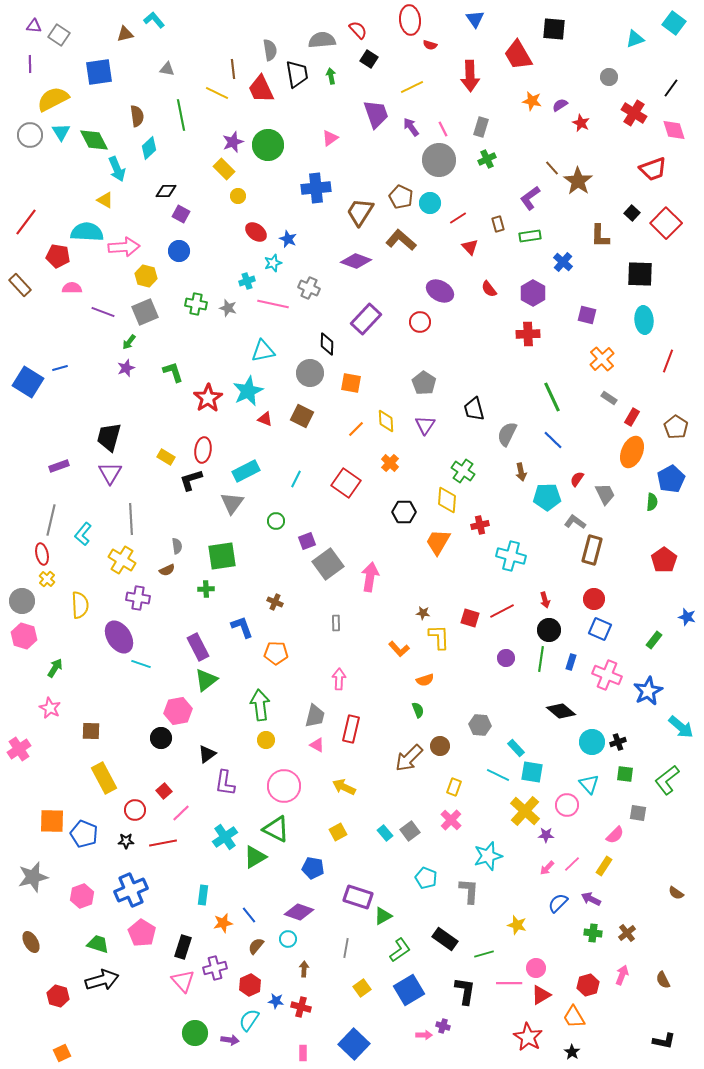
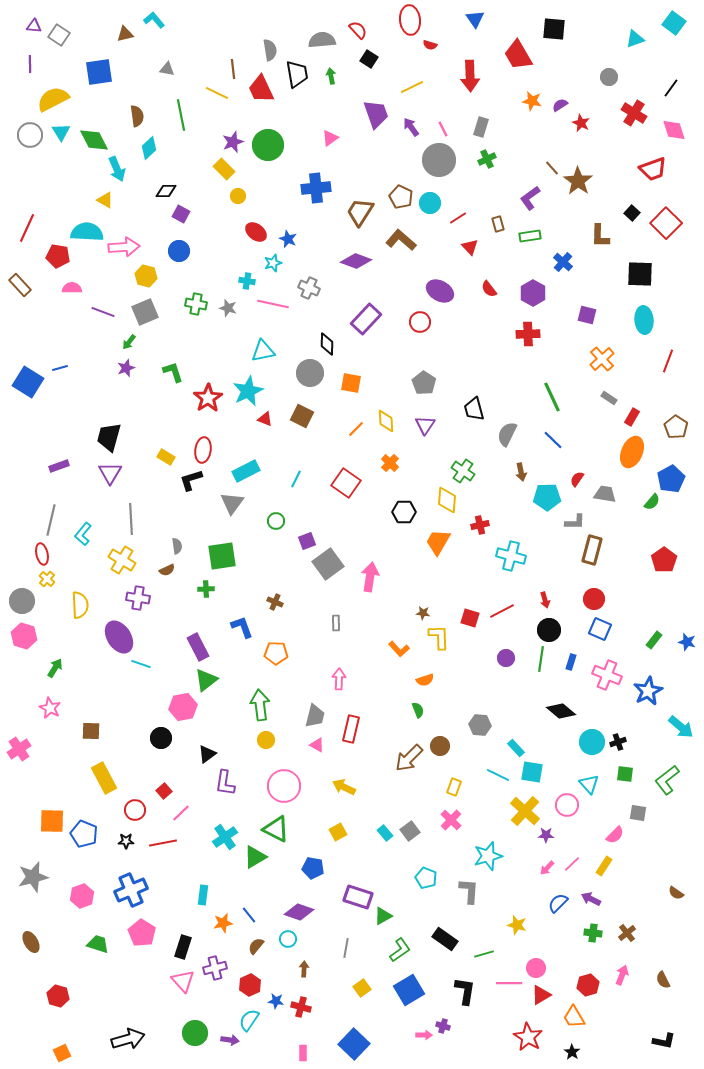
red line at (26, 222): moved 1 px right, 6 px down; rotated 12 degrees counterclockwise
cyan cross at (247, 281): rotated 28 degrees clockwise
gray trapezoid at (605, 494): rotated 55 degrees counterclockwise
green semicircle at (652, 502): rotated 36 degrees clockwise
gray L-shape at (575, 522): rotated 145 degrees clockwise
blue star at (687, 617): moved 25 px down
pink hexagon at (178, 711): moved 5 px right, 4 px up
black arrow at (102, 980): moved 26 px right, 59 px down
